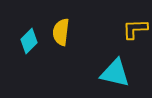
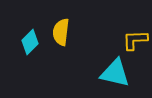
yellow L-shape: moved 11 px down
cyan diamond: moved 1 px right, 1 px down
